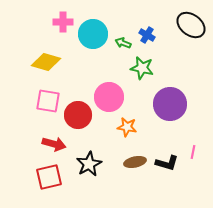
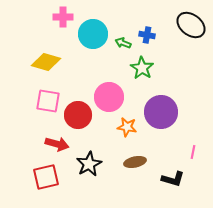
pink cross: moved 5 px up
blue cross: rotated 21 degrees counterclockwise
green star: rotated 20 degrees clockwise
purple circle: moved 9 px left, 8 px down
red arrow: moved 3 px right
black L-shape: moved 6 px right, 16 px down
red square: moved 3 px left
